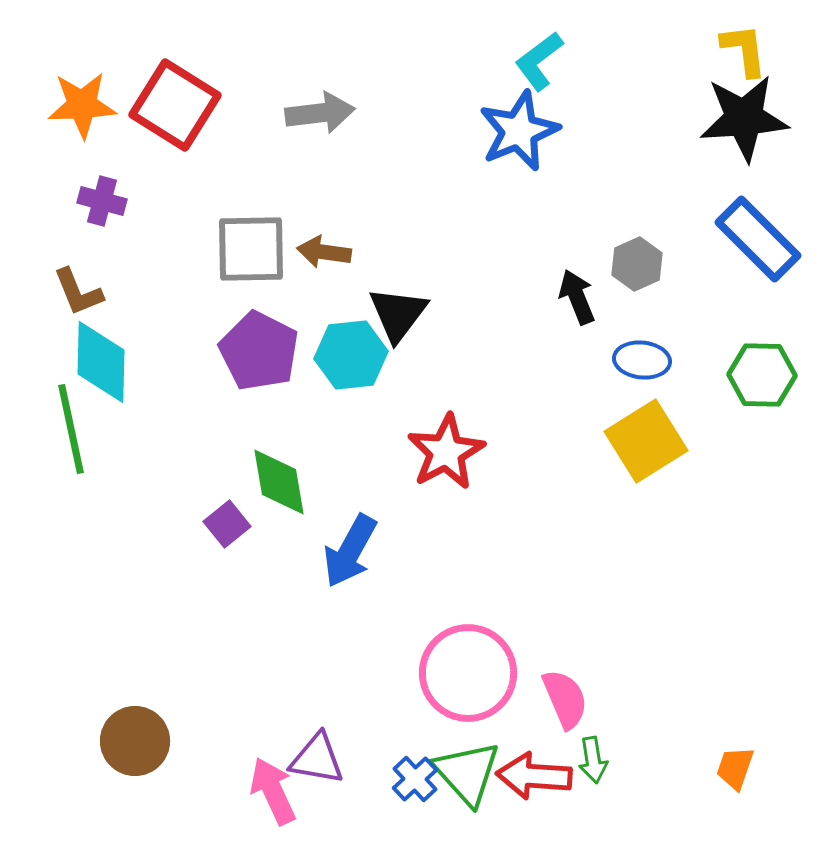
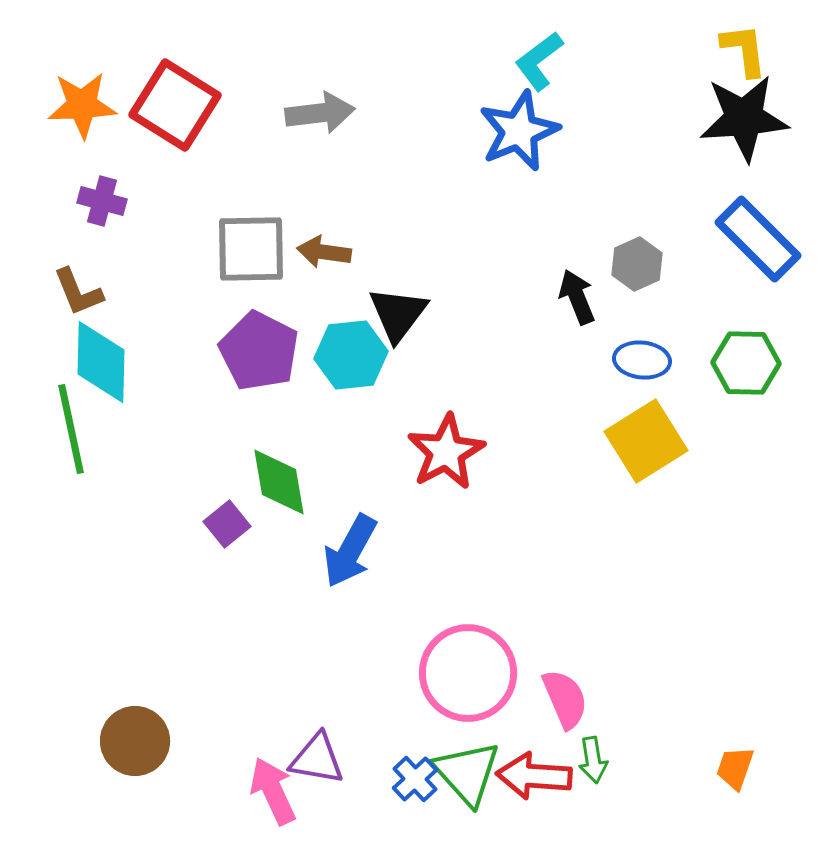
green hexagon: moved 16 px left, 12 px up
